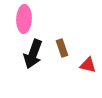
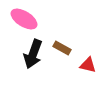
pink ellipse: rotated 60 degrees counterclockwise
brown rectangle: rotated 42 degrees counterclockwise
